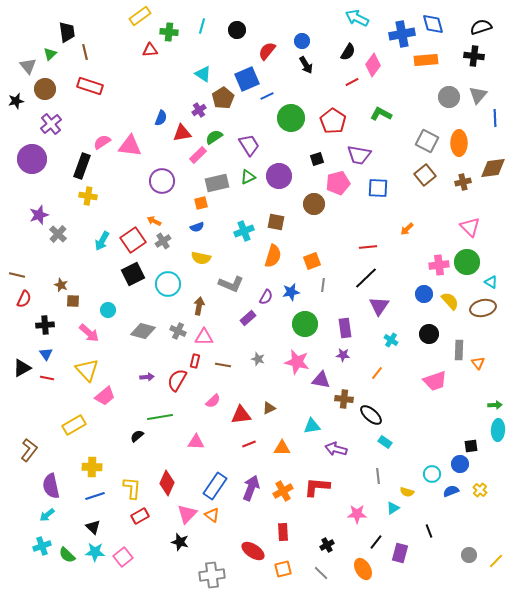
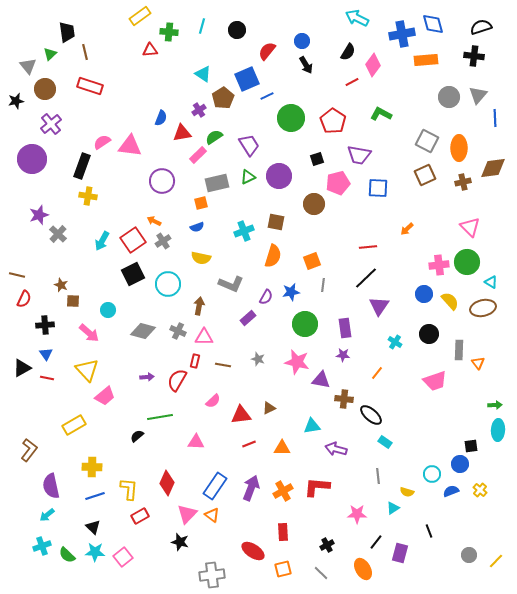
orange ellipse at (459, 143): moved 5 px down
brown square at (425, 175): rotated 15 degrees clockwise
cyan cross at (391, 340): moved 4 px right, 2 px down
yellow L-shape at (132, 488): moved 3 px left, 1 px down
